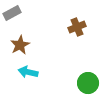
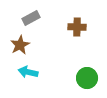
gray rectangle: moved 19 px right, 5 px down
brown cross: rotated 24 degrees clockwise
green circle: moved 1 px left, 5 px up
